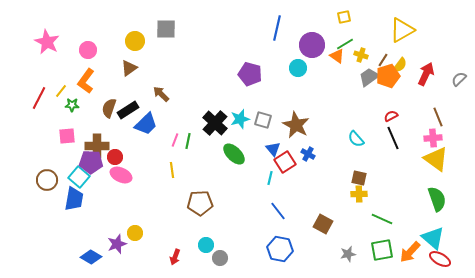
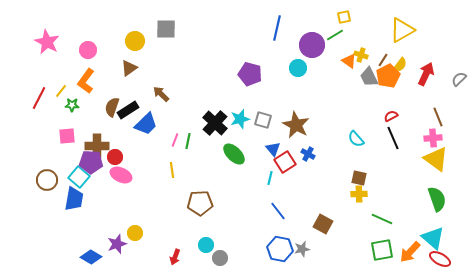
green line at (345, 44): moved 10 px left, 9 px up
orange triangle at (337, 56): moved 12 px right, 5 px down
orange pentagon at (388, 76): rotated 10 degrees counterclockwise
gray trapezoid at (369, 77): rotated 80 degrees counterclockwise
brown semicircle at (109, 108): moved 3 px right, 1 px up
gray star at (348, 254): moved 46 px left, 5 px up
